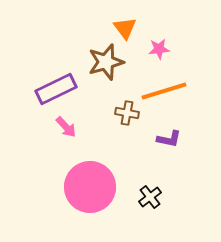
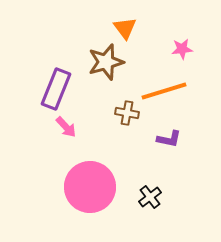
pink star: moved 23 px right
purple rectangle: rotated 42 degrees counterclockwise
